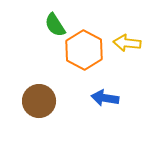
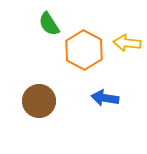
green semicircle: moved 6 px left, 1 px up
